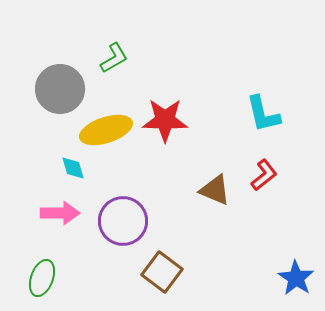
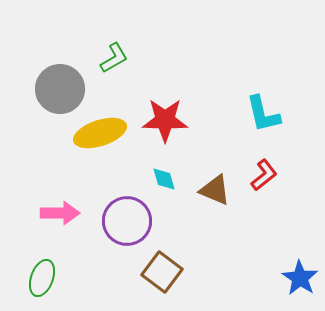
yellow ellipse: moved 6 px left, 3 px down
cyan diamond: moved 91 px right, 11 px down
purple circle: moved 4 px right
blue star: moved 4 px right
